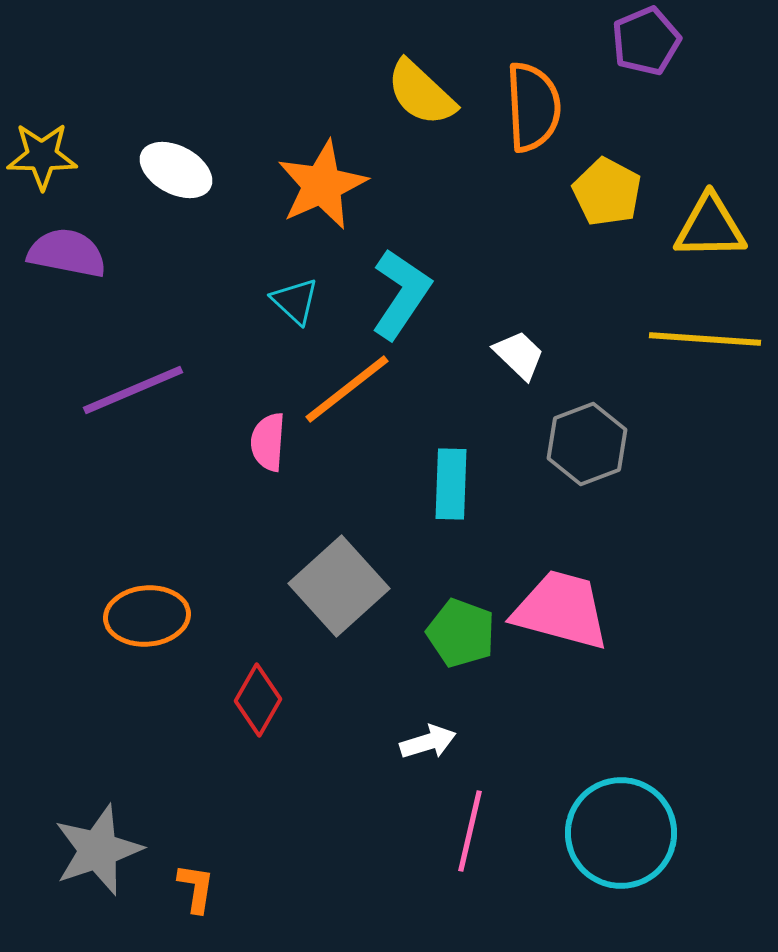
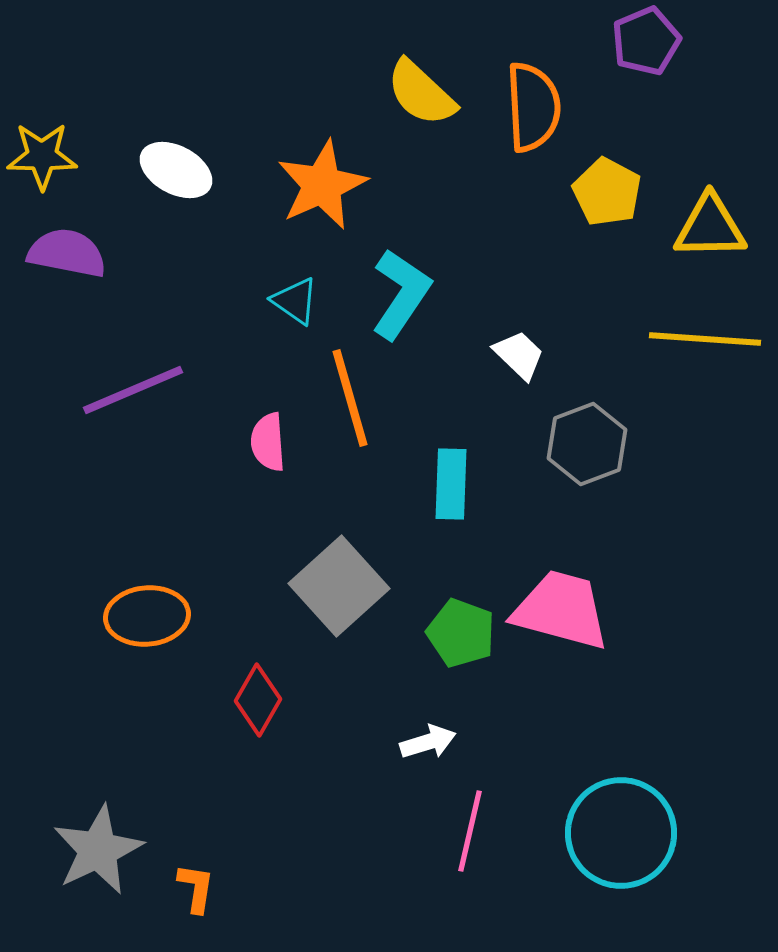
cyan triangle: rotated 8 degrees counterclockwise
orange line: moved 3 px right, 9 px down; rotated 68 degrees counterclockwise
pink semicircle: rotated 8 degrees counterclockwise
gray star: rotated 6 degrees counterclockwise
